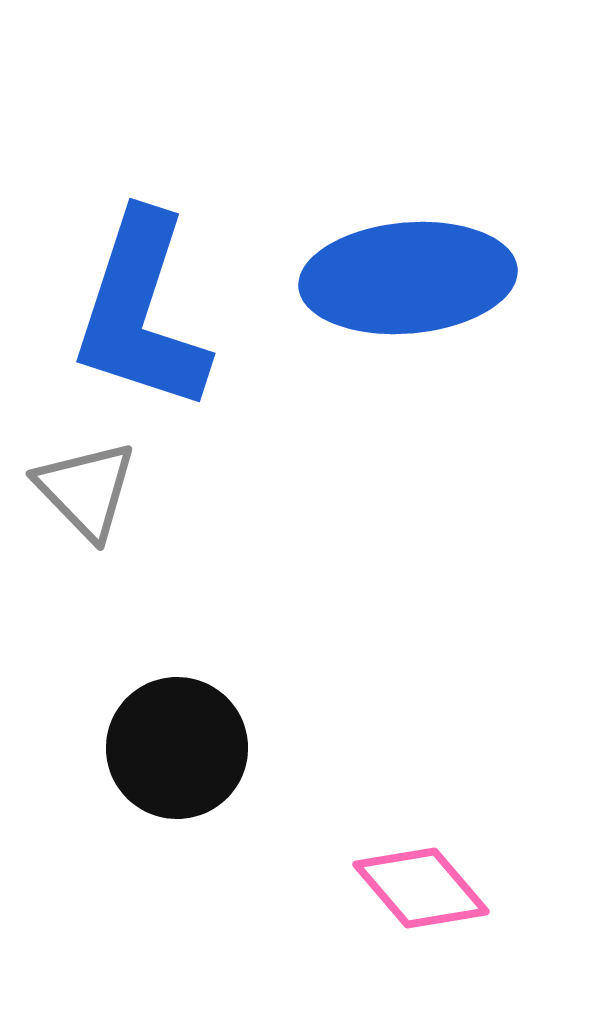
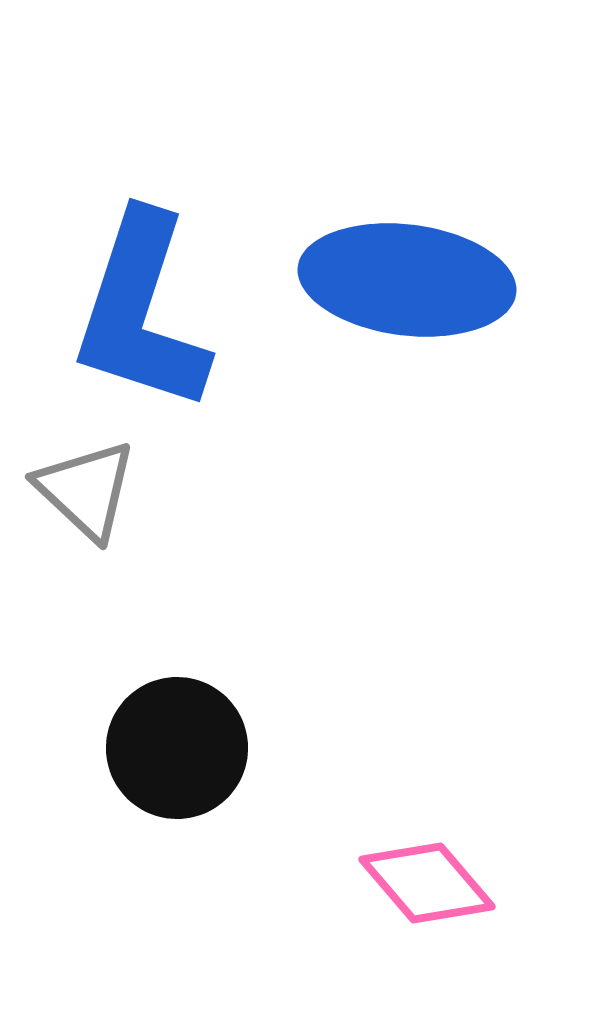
blue ellipse: moved 1 px left, 2 px down; rotated 12 degrees clockwise
gray triangle: rotated 3 degrees counterclockwise
pink diamond: moved 6 px right, 5 px up
